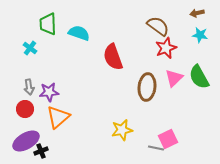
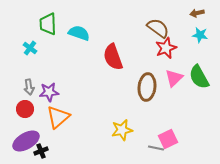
brown semicircle: moved 2 px down
